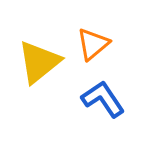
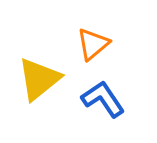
yellow triangle: moved 17 px down
